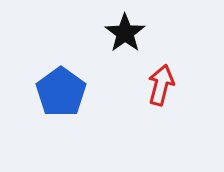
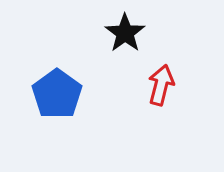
blue pentagon: moved 4 px left, 2 px down
